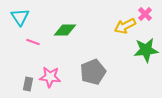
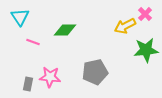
gray pentagon: moved 2 px right; rotated 10 degrees clockwise
